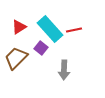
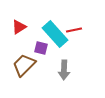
cyan rectangle: moved 5 px right, 5 px down
purple square: rotated 24 degrees counterclockwise
brown trapezoid: moved 8 px right, 7 px down
